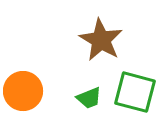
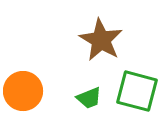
green square: moved 2 px right, 1 px up
